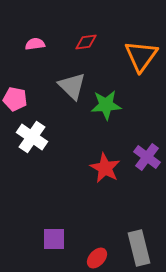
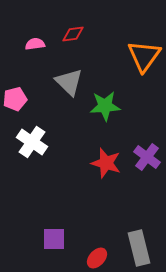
red diamond: moved 13 px left, 8 px up
orange triangle: moved 3 px right
gray triangle: moved 3 px left, 4 px up
pink pentagon: rotated 25 degrees counterclockwise
green star: moved 1 px left, 1 px down
white cross: moved 5 px down
red star: moved 1 px right, 5 px up; rotated 12 degrees counterclockwise
